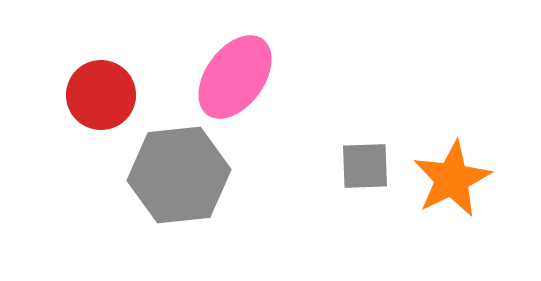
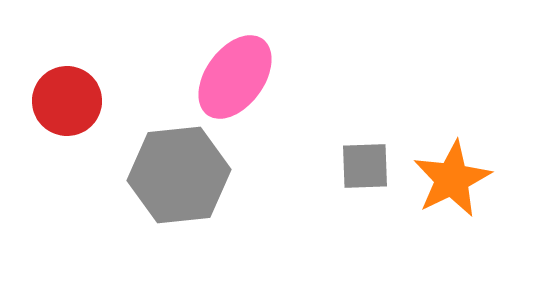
red circle: moved 34 px left, 6 px down
